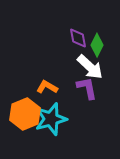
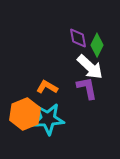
cyan star: moved 3 px left; rotated 12 degrees clockwise
